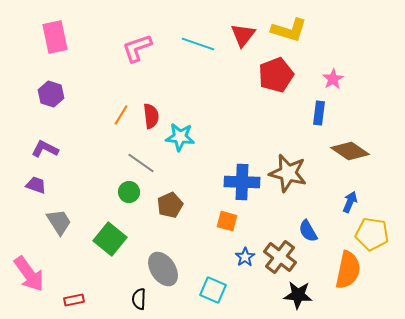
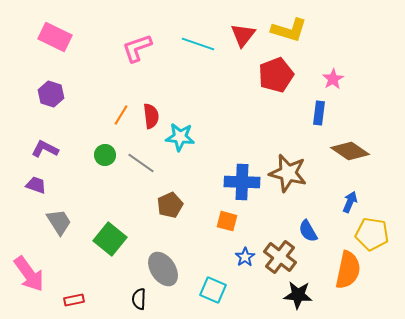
pink rectangle: rotated 52 degrees counterclockwise
green circle: moved 24 px left, 37 px up
